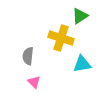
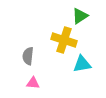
yellow cross: moved 3 px right, 2 px down
pink triangle: moved 1 px left, 1 px down; rotated 40 degrees counterclockwise
